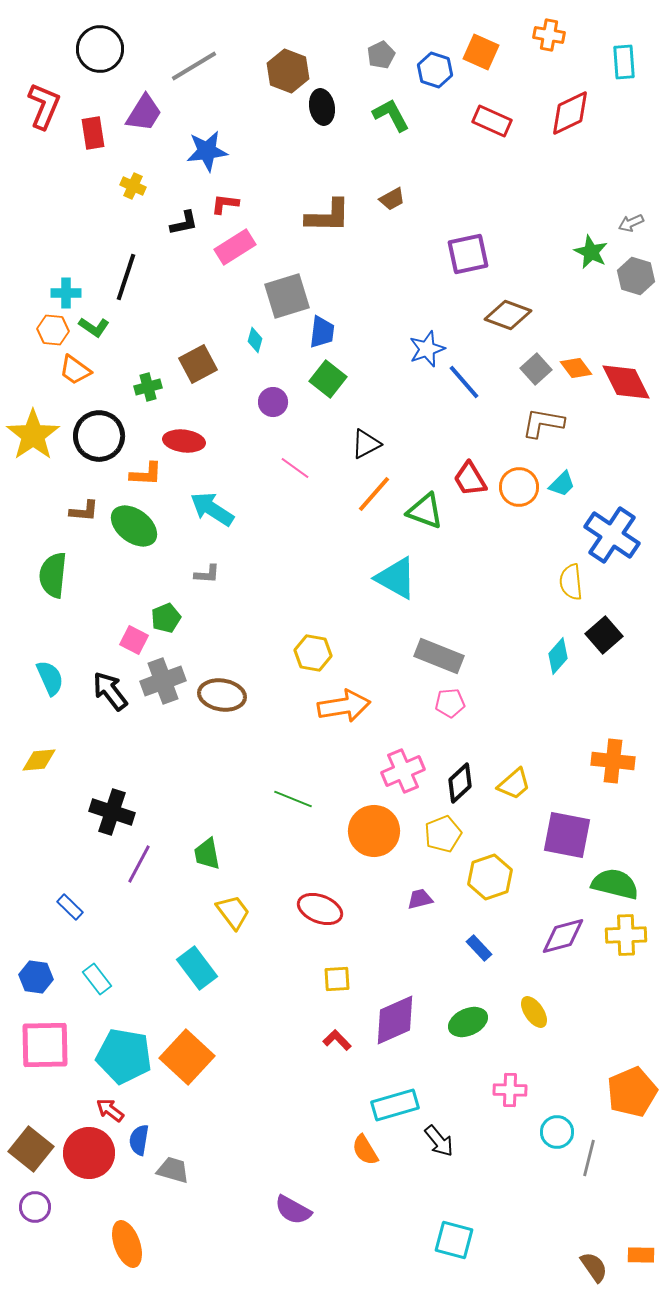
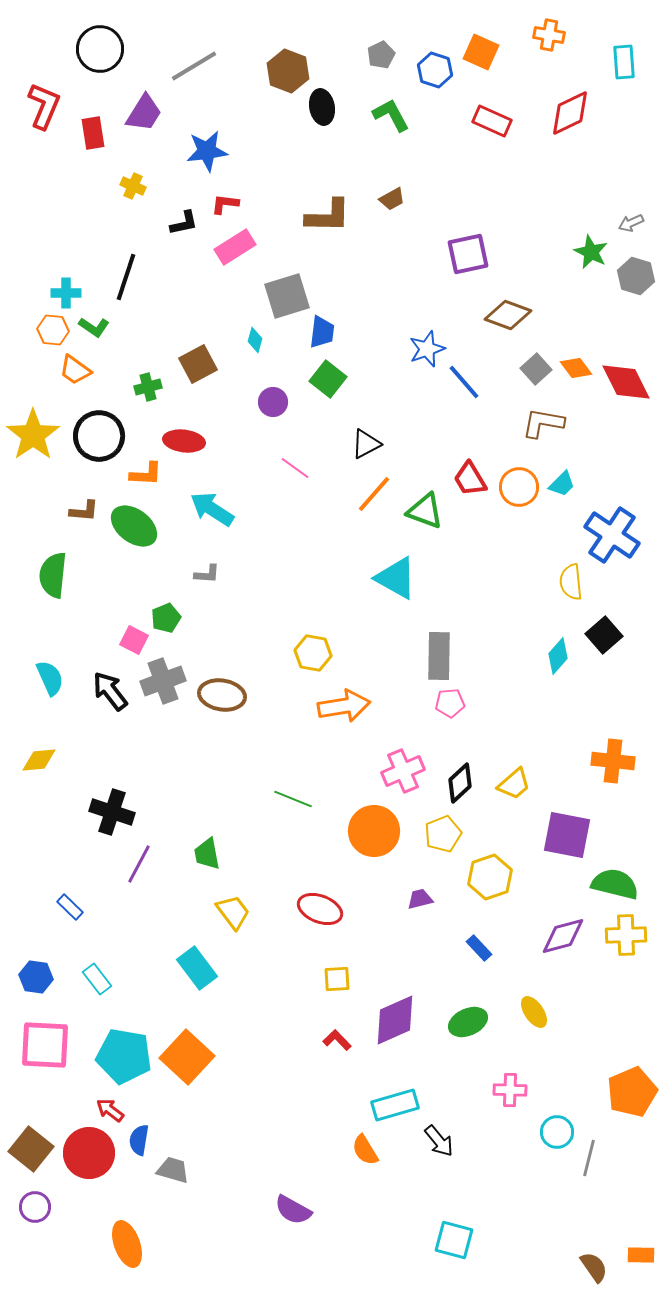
gray rectangle at (439, 656): rotated 69 degrees clockwise
pink square at (45, 1045): rotated 4 degrees clockwise
